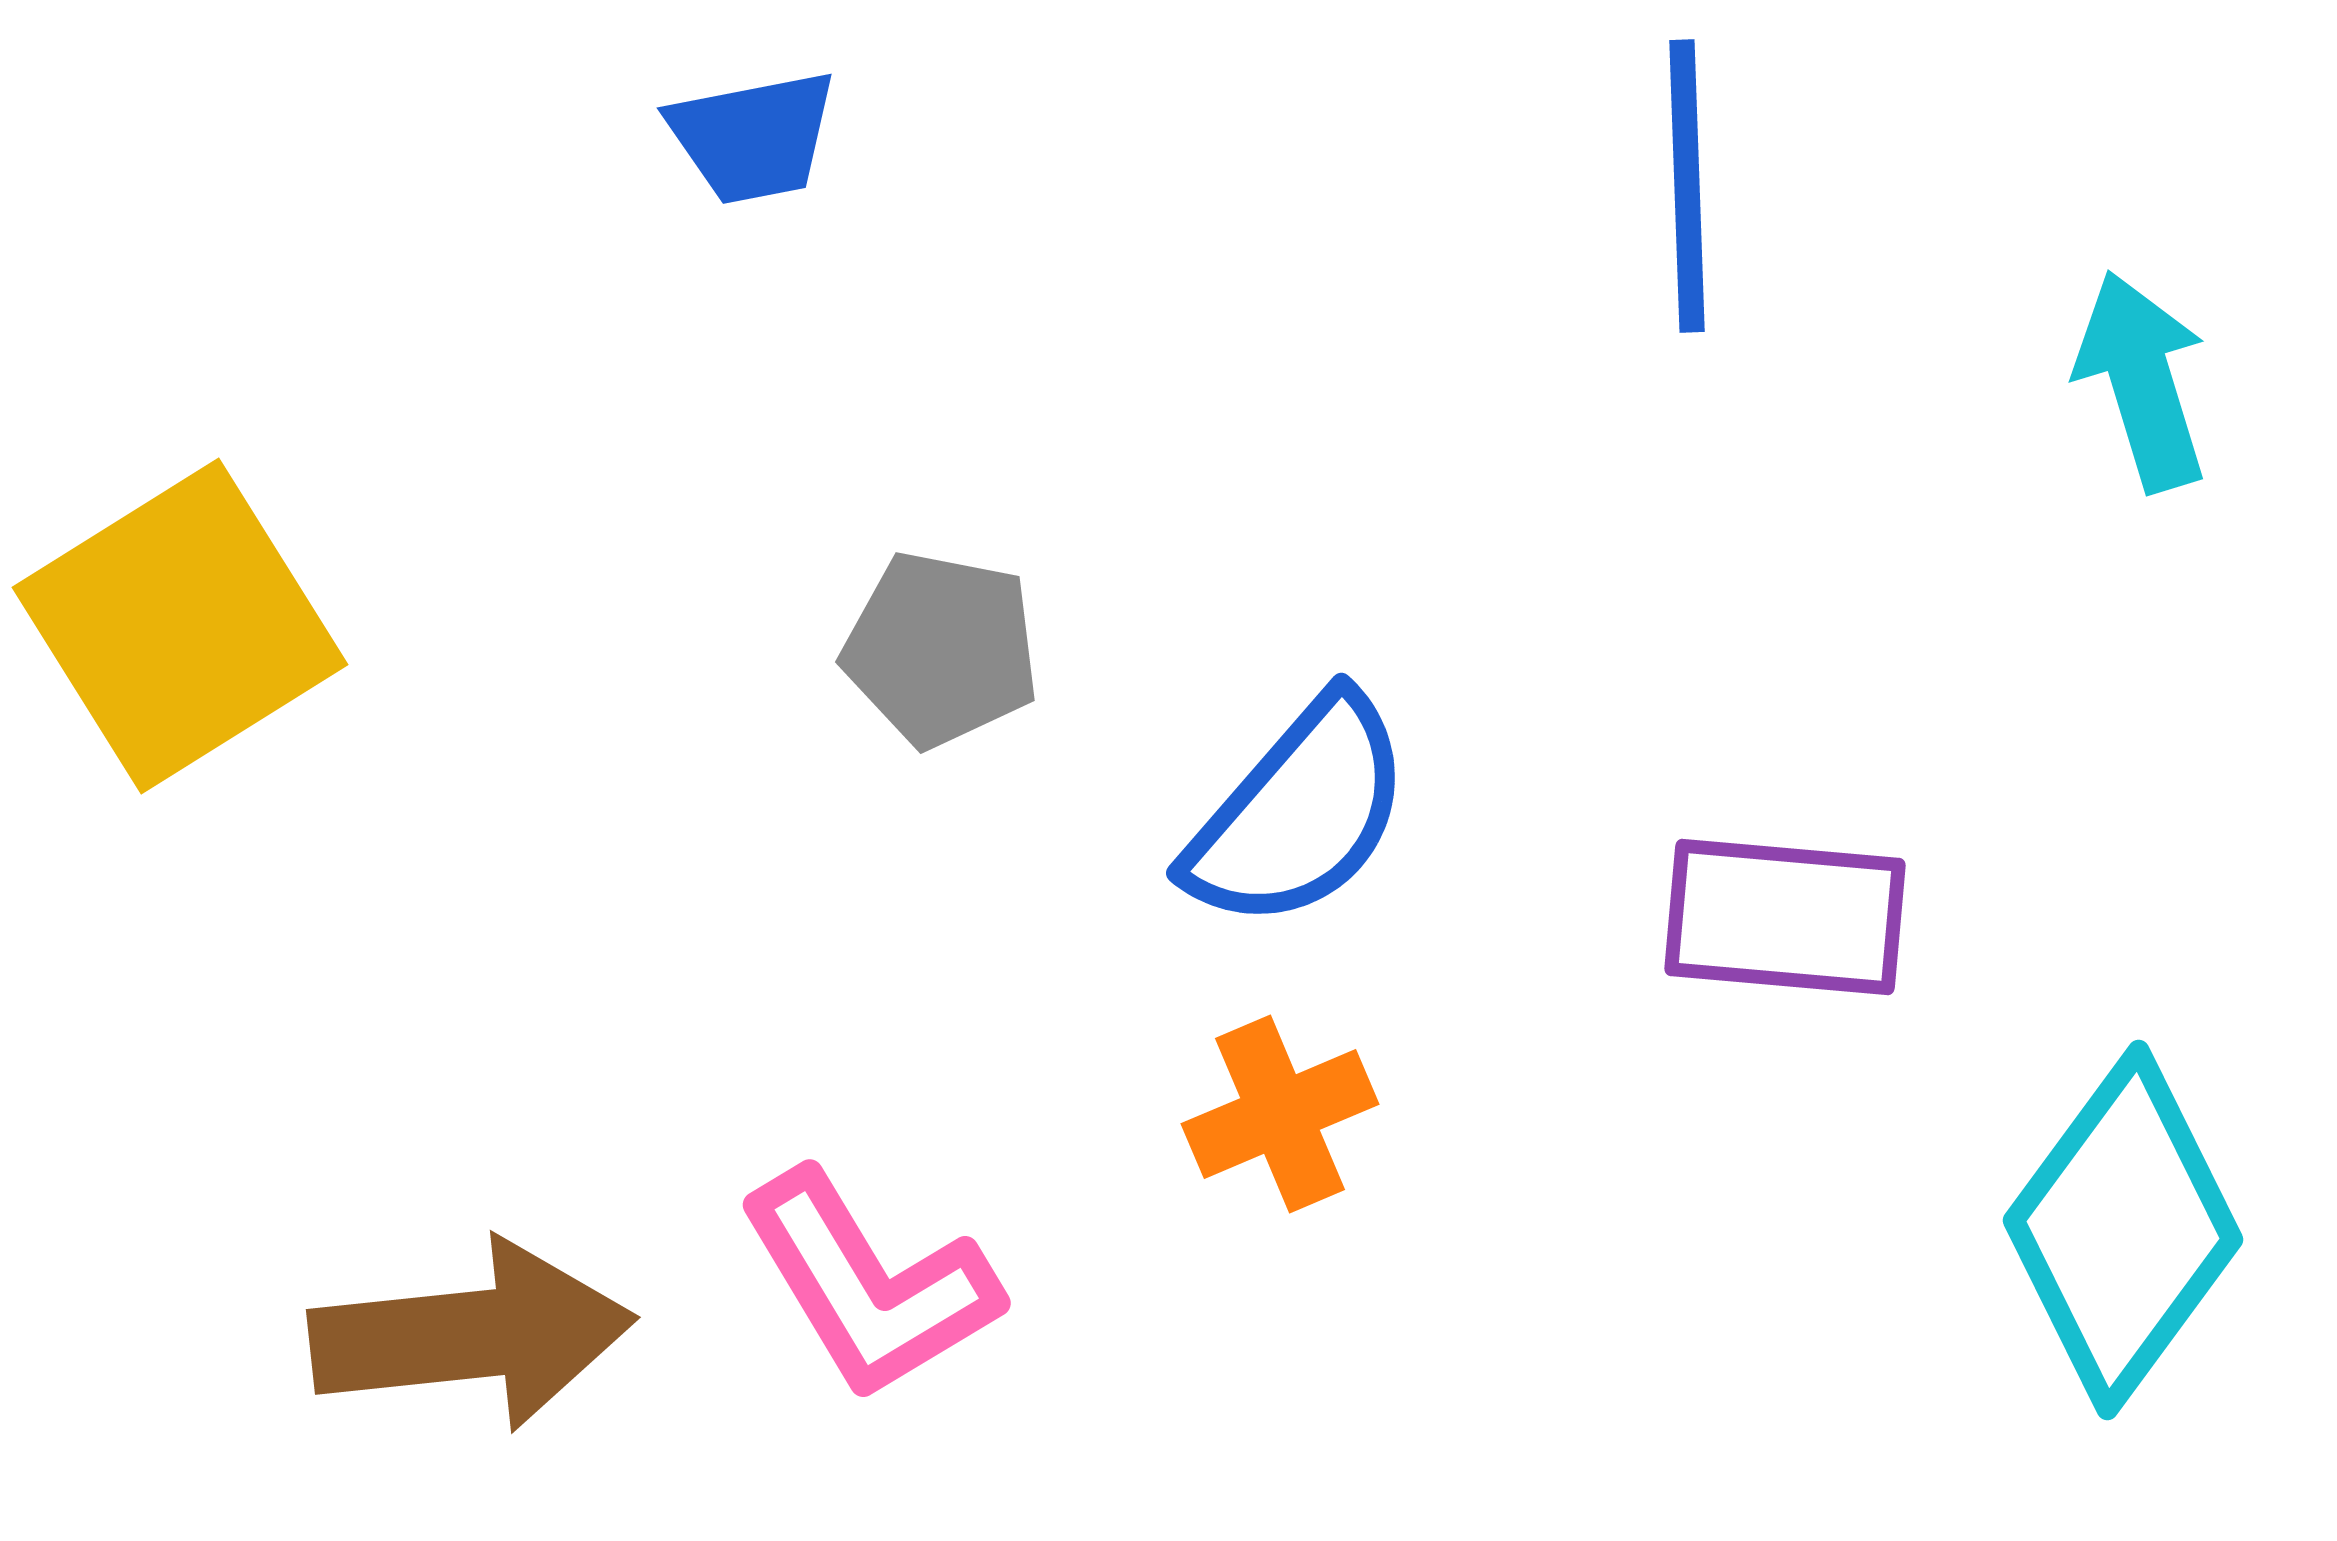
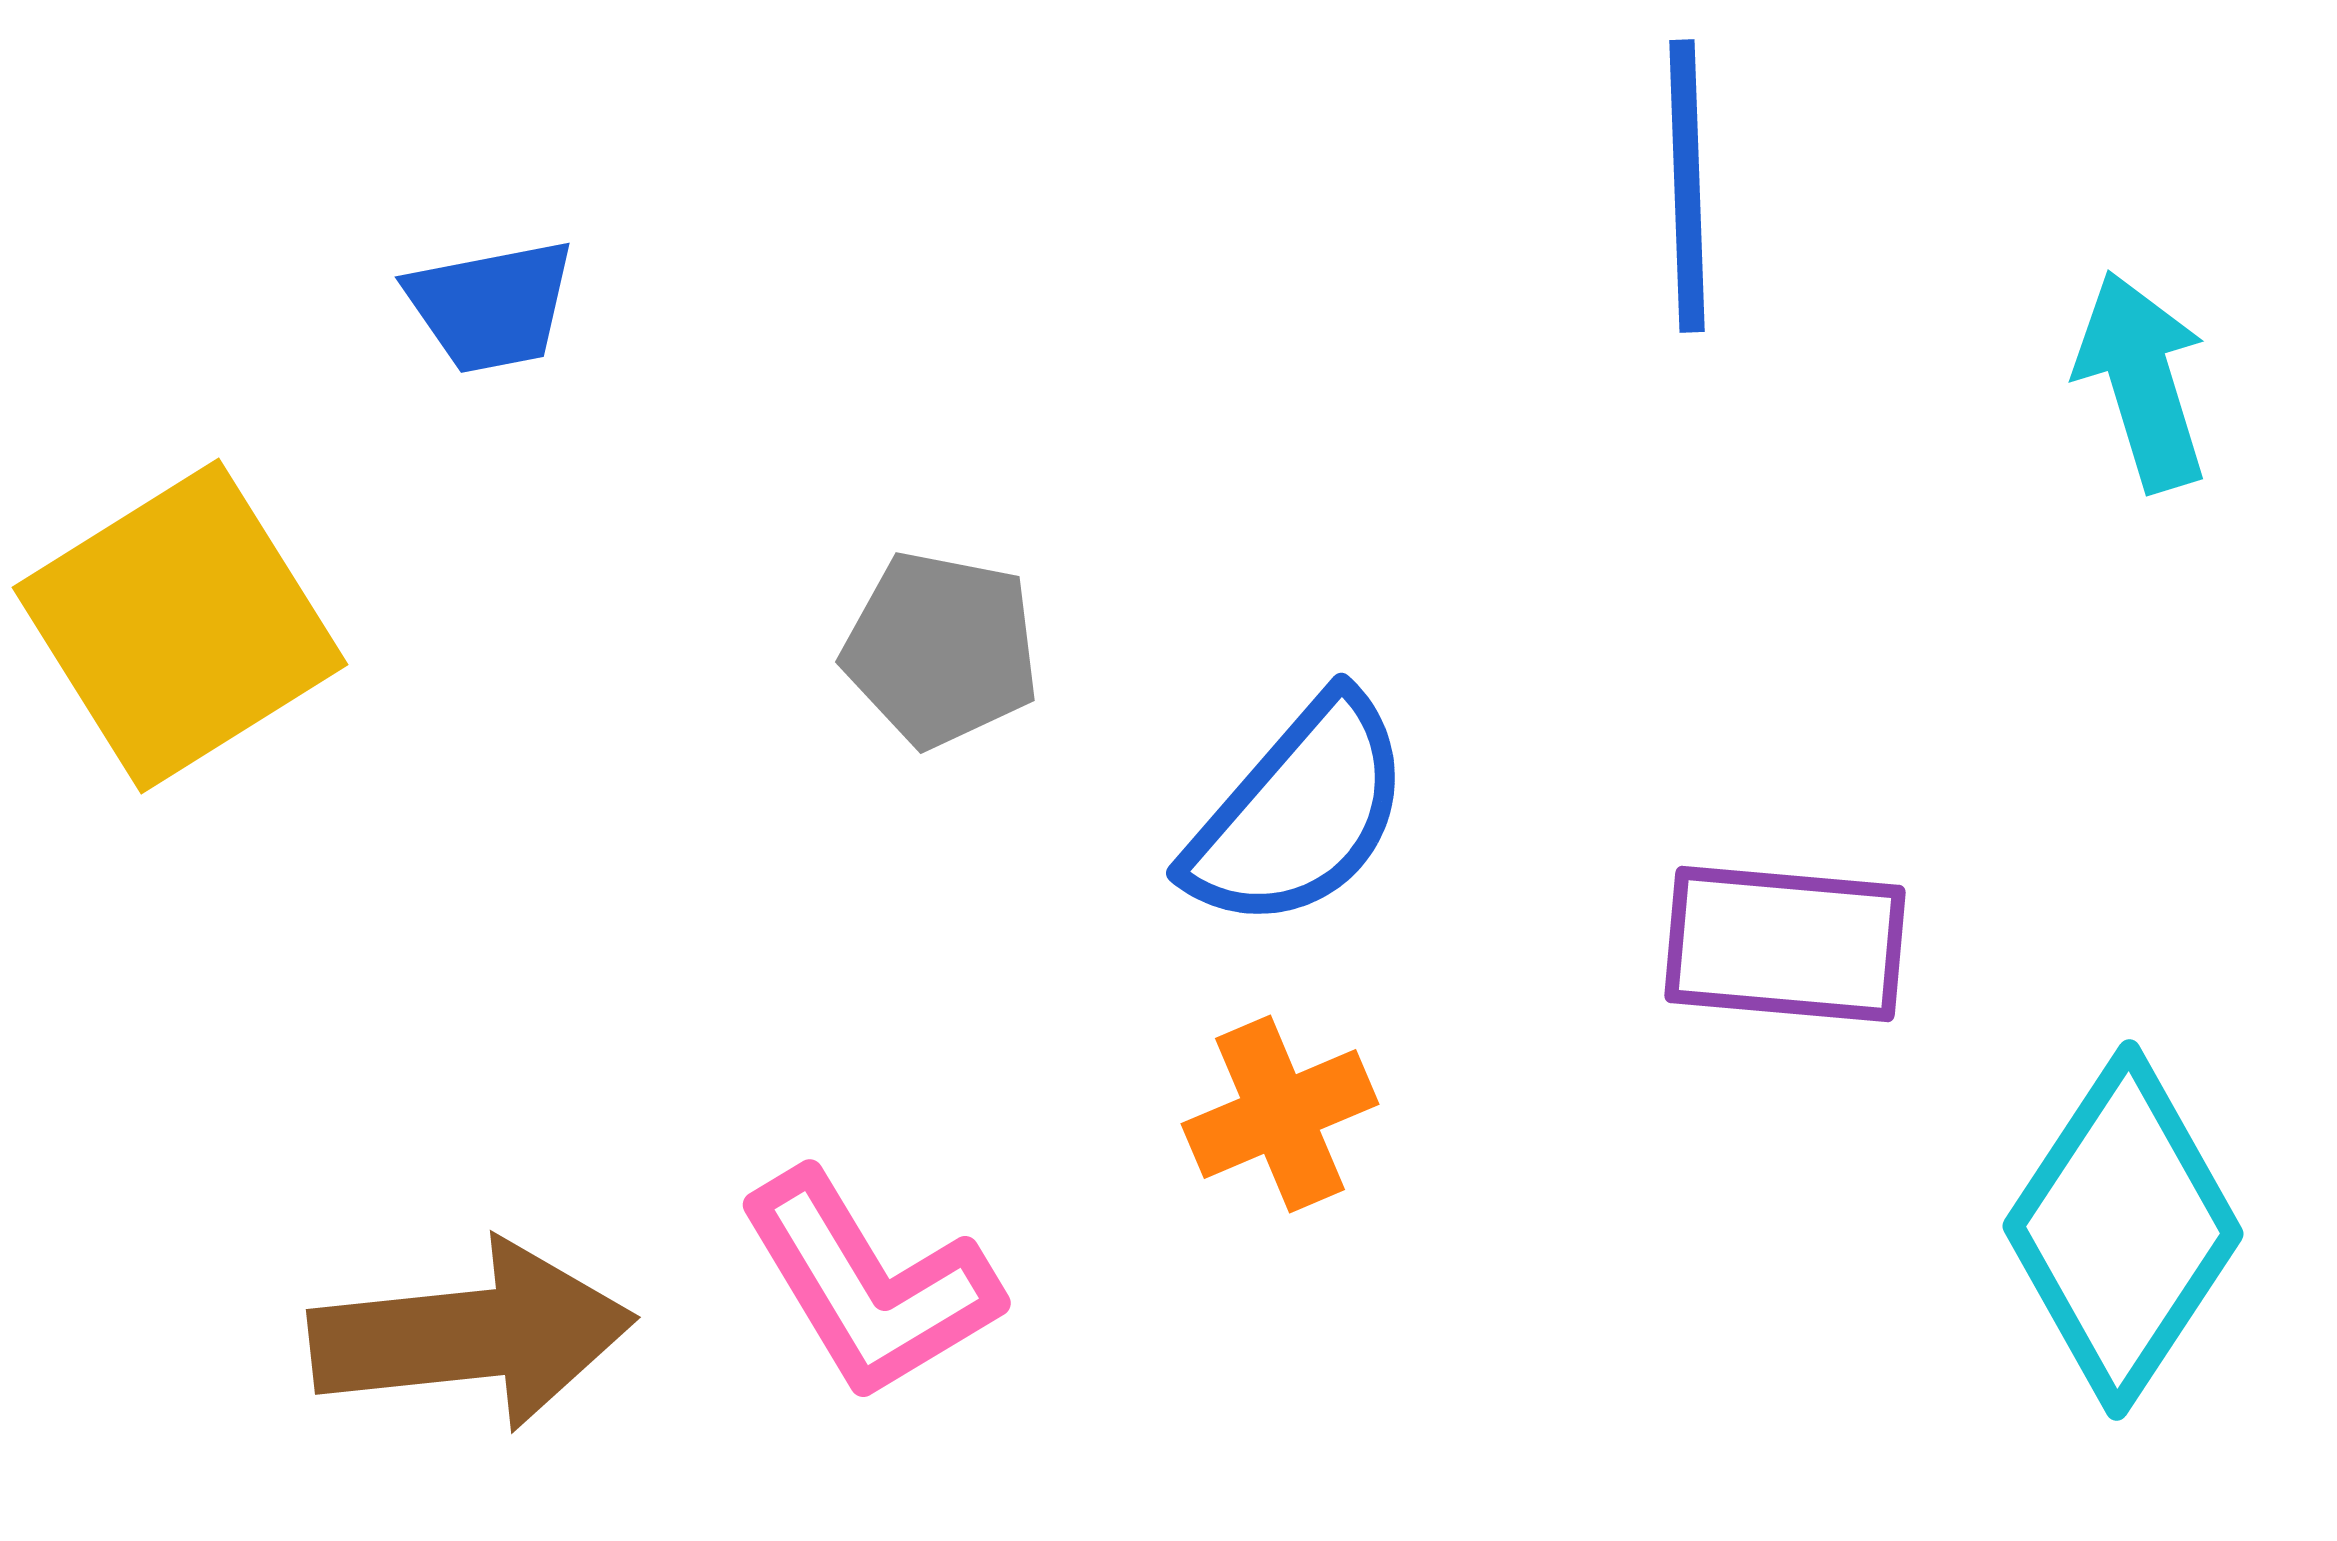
blue trapezoid: moved 262 px left, 169 px down
purple rectangle: moved 27 px down
cyan diamond: rotated 3 degrees counterclockwise
